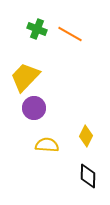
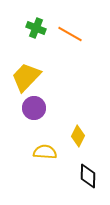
green cross: moved 1 px left, 1 px up
yellow trapezoid: moved 1 px right
yellow diamond: moved 8 px left
yellow semicircle: moved 2 px left, 7 px down
